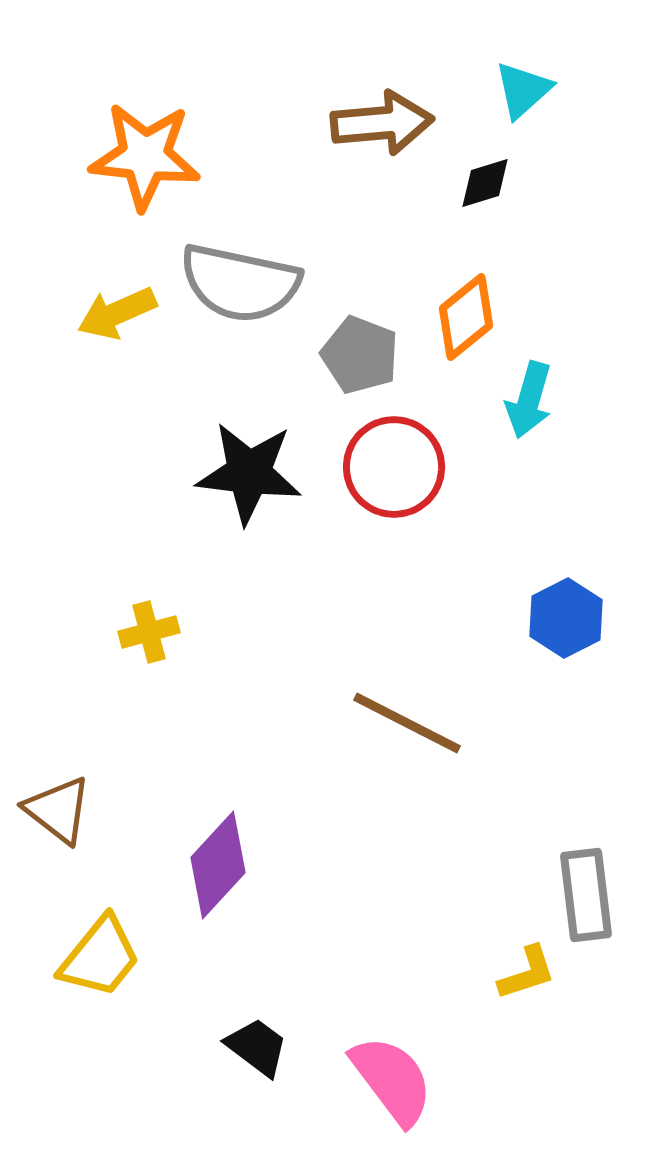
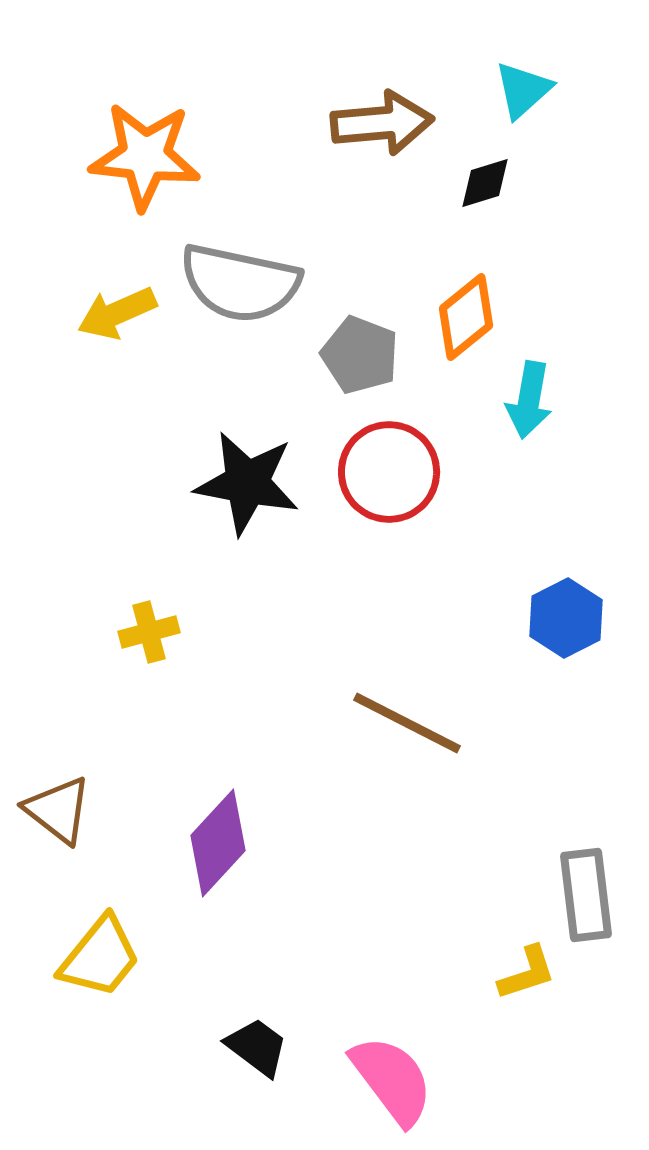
cyan arrow: rotated 6 degrees counterclockwise
red circle: moved 5 px left, 5 px down
black star: moved 2 px left, 10 px down; rotated 4 degrees clockwise
purple diamond: moved 22 px up
